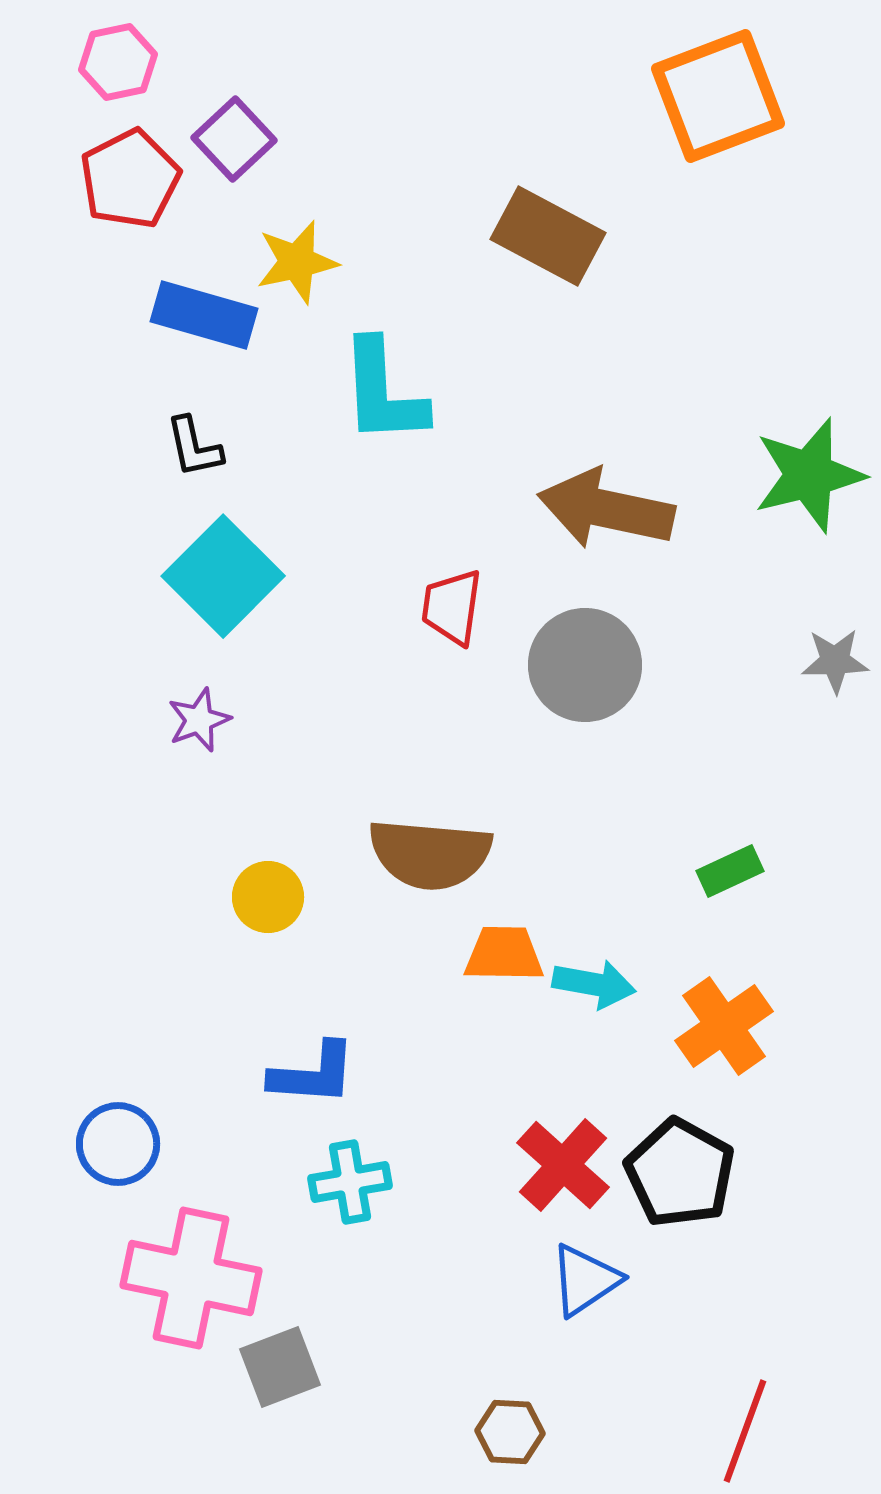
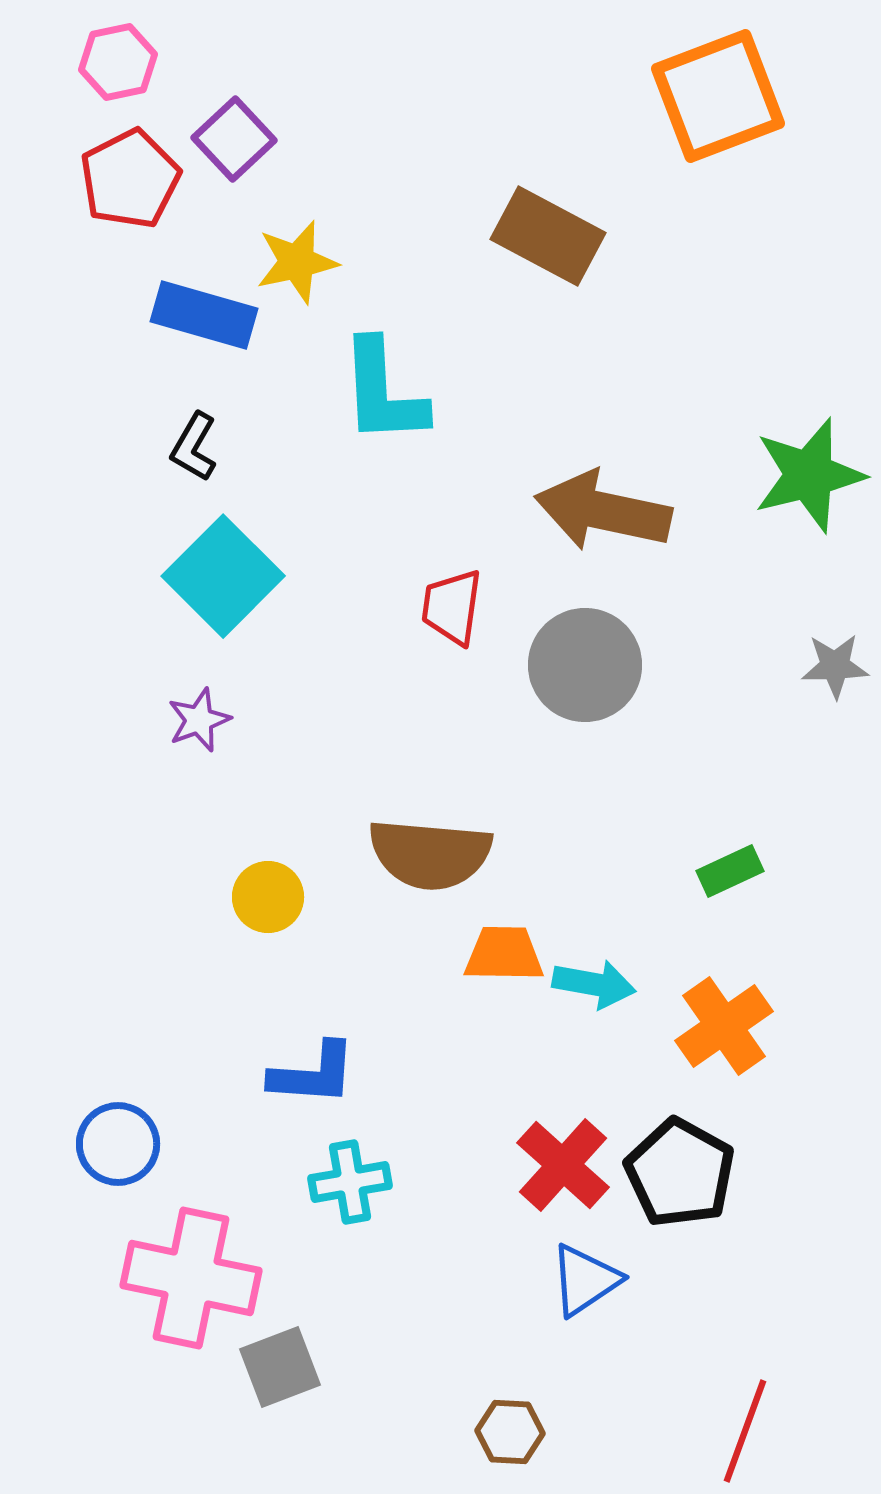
black L-shape: rotated 42 degrees clockwise
brown arrow: moved 3 px left, 2 px down
gray star: moved 5 px down
